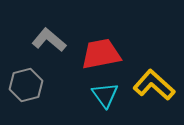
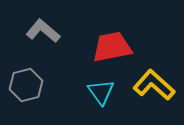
gray L-shape: moved 6 px left, 9 px up
red trapezoid: moved 11 px right, 7 px up
cyan triangle: moved 4 px left, 3 px up
